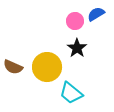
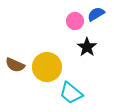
black star: moved 10 px right, 1 px up
brown semicircle: moved 2 px right, 2 px up
